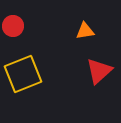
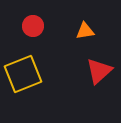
red circle: moved 20 px right
